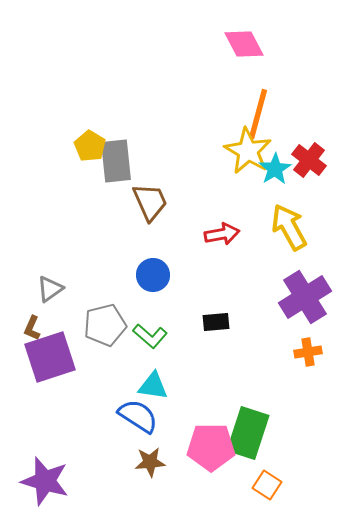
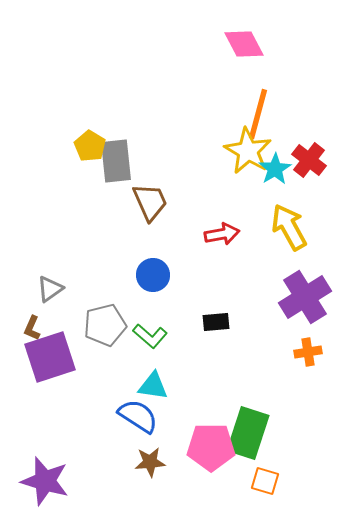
orange square: moved 2 px left, 4 px up; rotated 16 degrees counterclockwise
